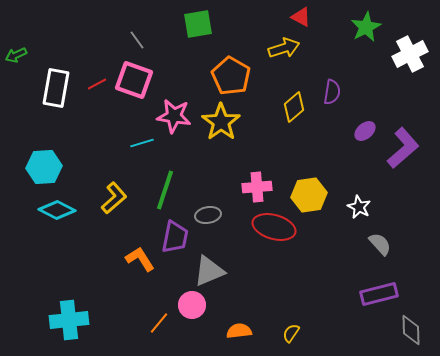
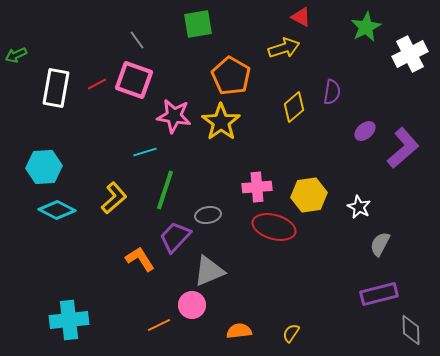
cyan line: moved 3 px right, 9 px down
purple trapezoid: rotated 148 degrees counterclockwise
gray semicircle: rotated 110 degrees counterclockwise
orange line: moved 2 px down; rotated 25 degrees clockwise
